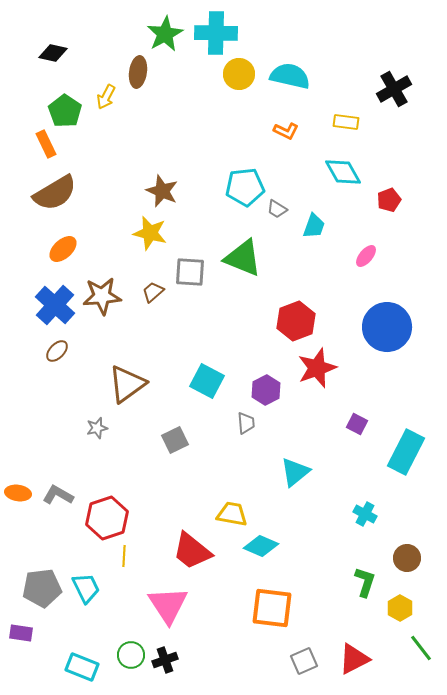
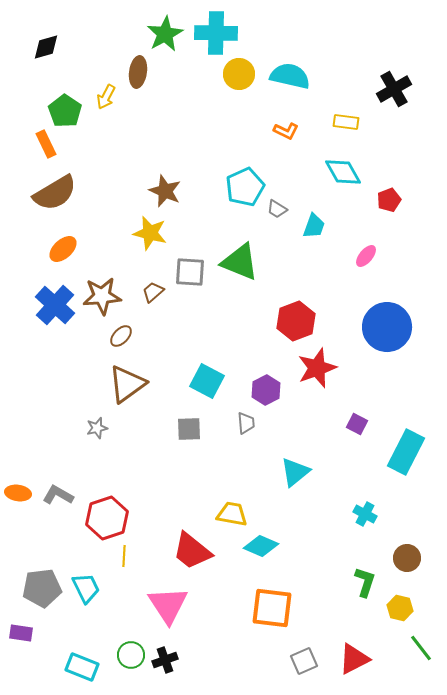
black diamond at (53, 53): moved 7 px left, 6 px up; rotated 28 degrees counterclockwise
cyan pentagon at (245, 187): rotated 18 degrees counterclockwise
brown star at (162, 191): moved 3 px right
green triangle at (243, 258): moved 3 px left, 4 px down
brown ellipse at (57, 351): moved 64 px right, 15 px up
gray square at (175, 440): moved 14 px right, 11 px up; rotated 24 degrees clockwise
yellow hexagon at (400, 608): rotated 15 degrees counterclockwise
